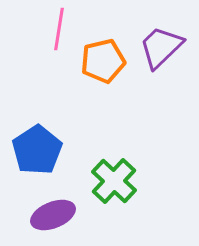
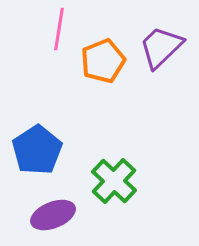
orange pentagon: rotated 9 degrees counterclockwise
